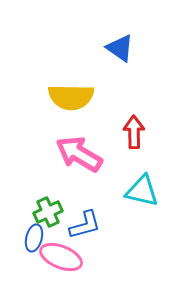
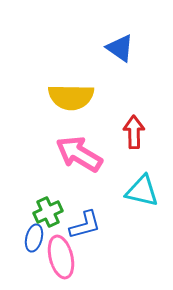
pink ellipse: rotated 54 degrees clockwise
